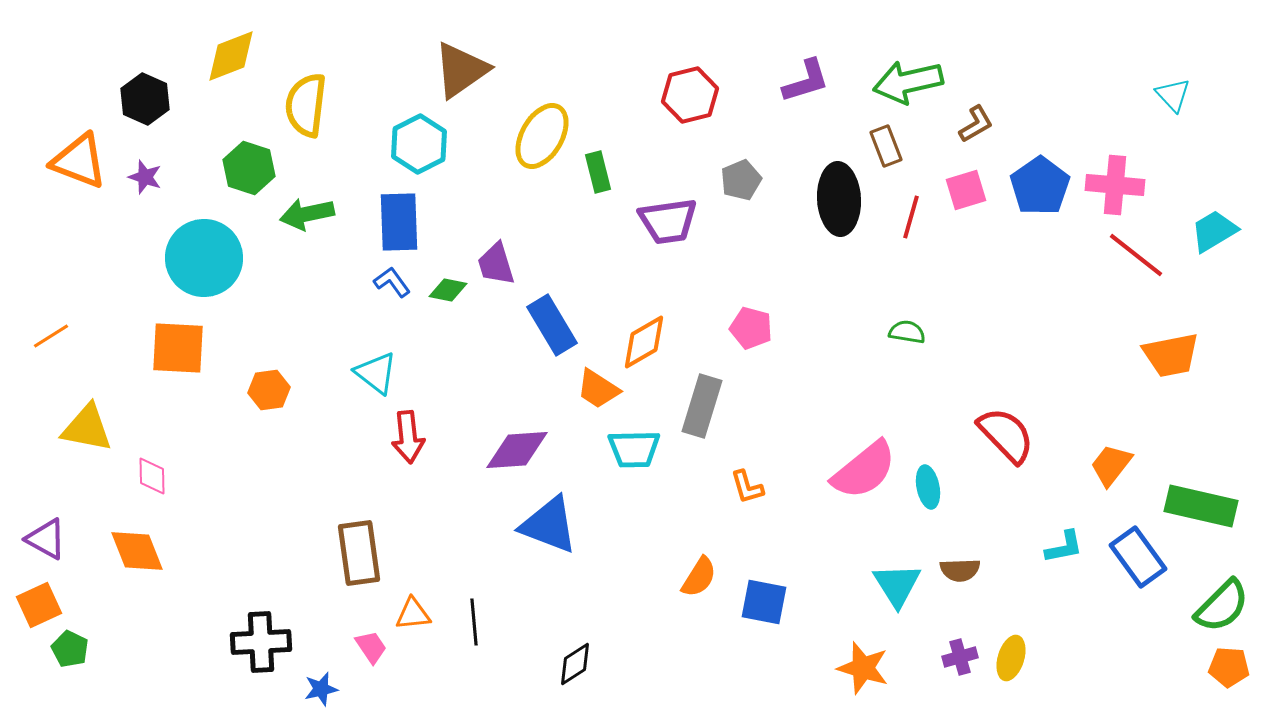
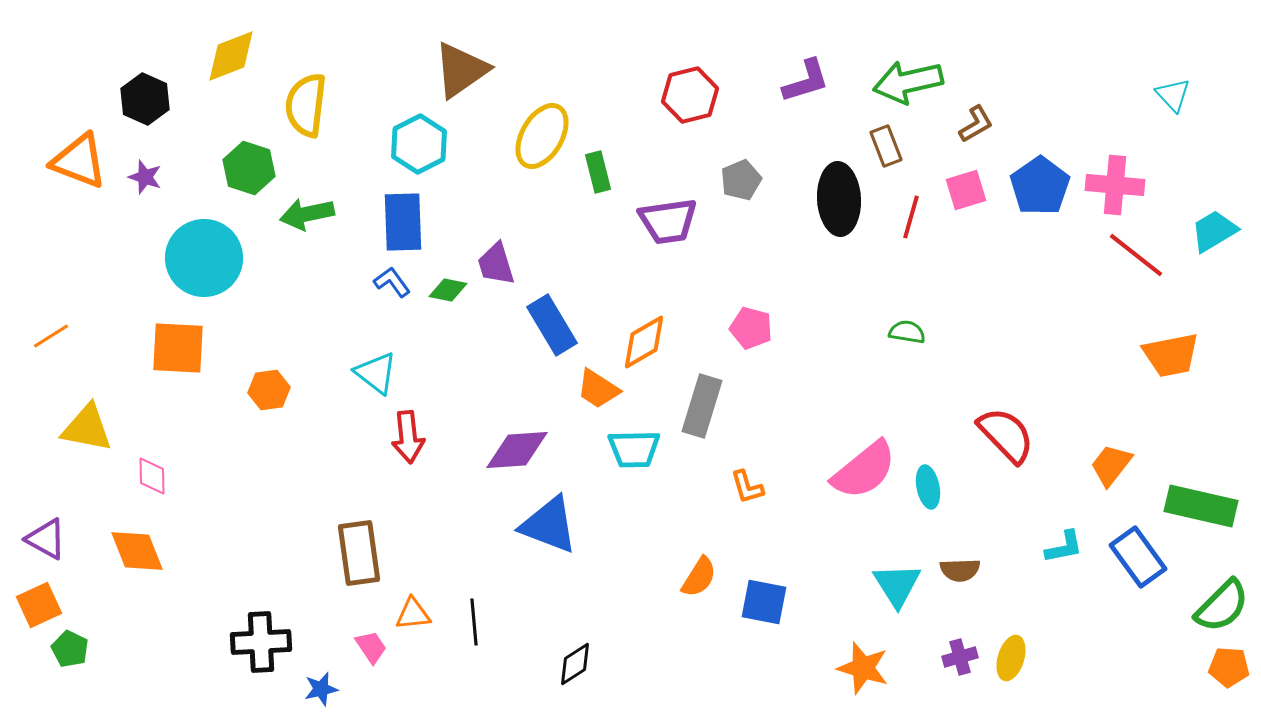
blue rectangle at (399, 222): moved 4 px right
